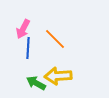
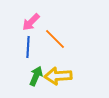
pink arrow: moved 8 px right, 7 px up; rotated 18 degrees clockwise
blue line: moved 1 px up
green arrow: moved 7 px up; rotated 84 degrees clockwise
